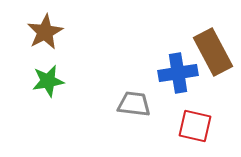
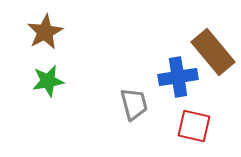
brown rectangle: rotated 12 degrees counterclockwise
blue cross: moved 4 px down
gray trapezoid: rotated 68 degrees clockwise
red square: moved 1 px left
